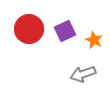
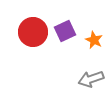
red circle: moved 4 px right, 3 px down
gray arrow: moved 8 px right, 5 px down
